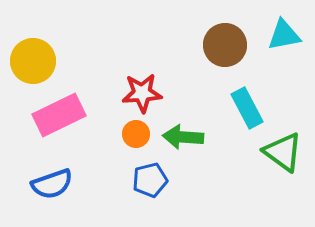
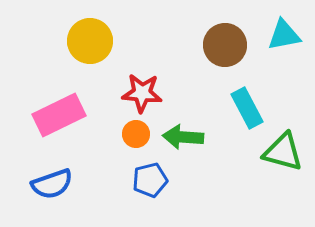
yellow circle: moved 57 px right, 20 px up
red star: rotated 9 degrees clockwise
green triangle: rotated 21 degrees counterclockwise
